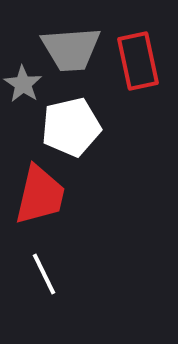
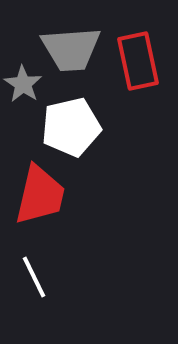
white line: moved 10 px left, 3 px down
